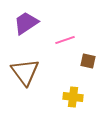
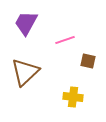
purple trapezoid: rotated 28 degrees counterclockwise
brown triangle: rotated 24 degrees clockwise
